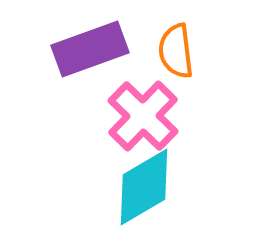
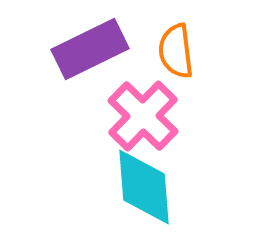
purple rectangle: rotated 6 degrees counterclockwise
cyan diamond: rotated 64 degrees counterclockwise
